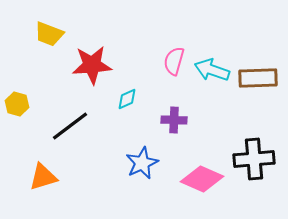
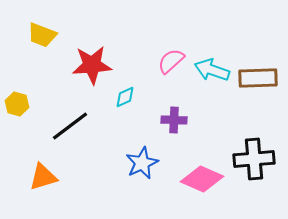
yellow trapezoid: moved 7 px left, 1 px down
pink semicircle: moved 3 px left; rotated 32 degrees clockwise
cyan diamond: moved 2 px left, 2 px up
